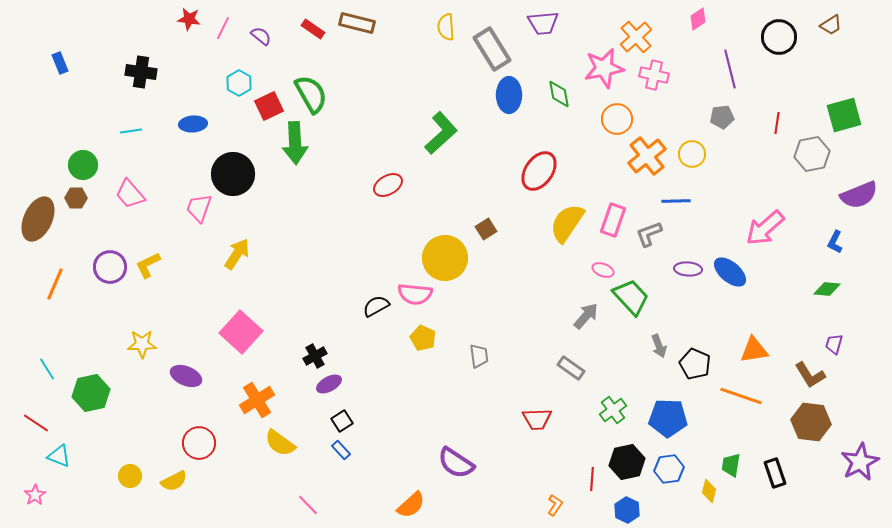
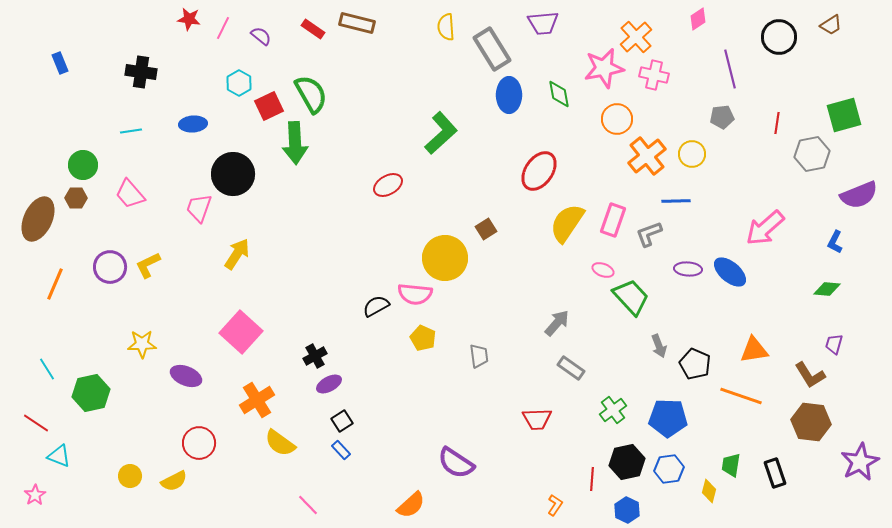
gray arrow at (586, 316): moved 29 px left, 7 px down
